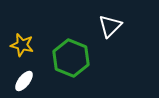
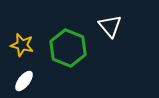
white triangle: rotated 25 degrees counterclockwise
green hexagon: moved 3 px left, 10 px up
